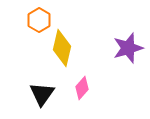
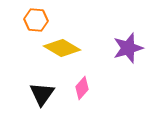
orange hexagon: moved 3 px left; rotated 25 degrees counterclockwise
yellow diamond: rotated 72 degrees counterclockwise
